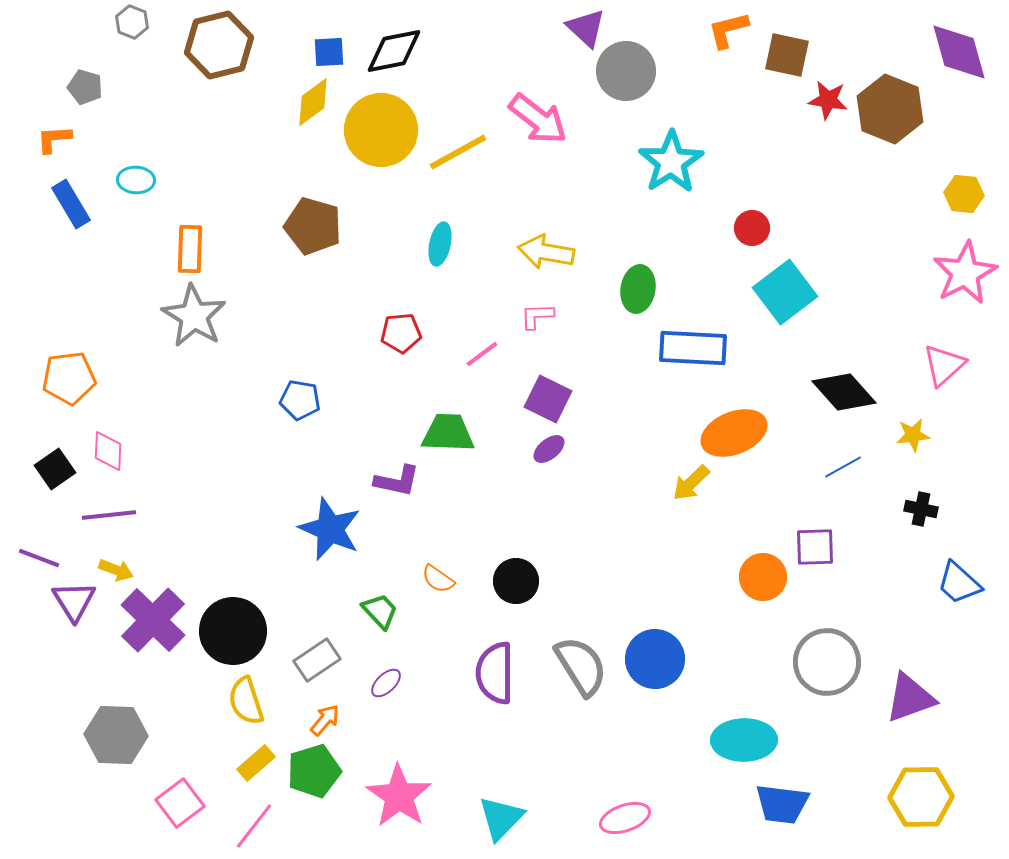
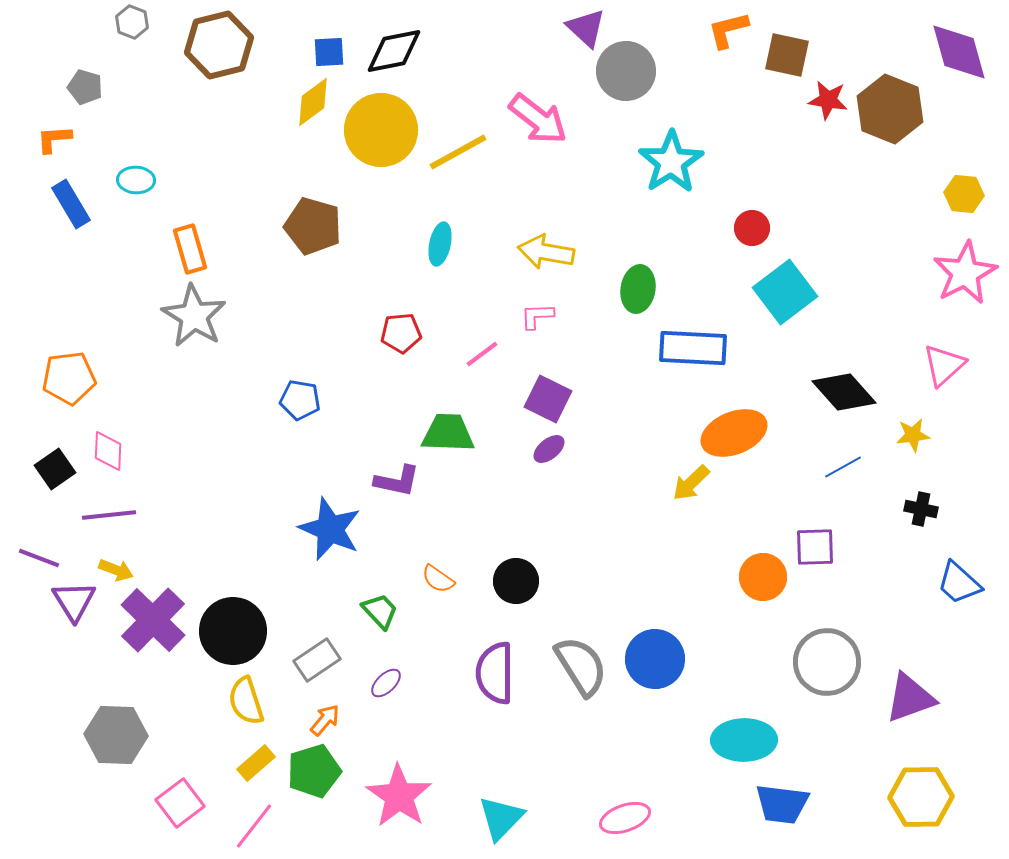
orange rectangle at (190, 249): rotated 18 degrees counterclockwise
